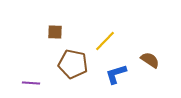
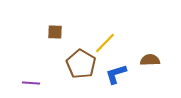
yellow line: moved 2 px down
brown semicircle: rotated 36 degrees counterclockwise
brown pentagon: moved 8 px right; rotated 20 degrees clockwise
